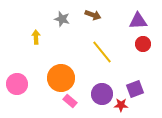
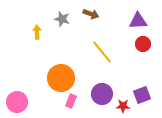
brown arrow: moved 2 px left, 1 px up
yellow arrow: moved 1 px right, 5 px up
pink circle: moved 18 px down
purple square: moved 7 px right, 6 px down
pink rectangle: moved 1 px right; rotated 72 degrees clockwise
red star: moved 2 px right, 1 px down
